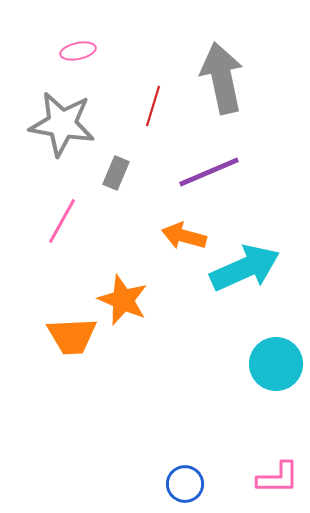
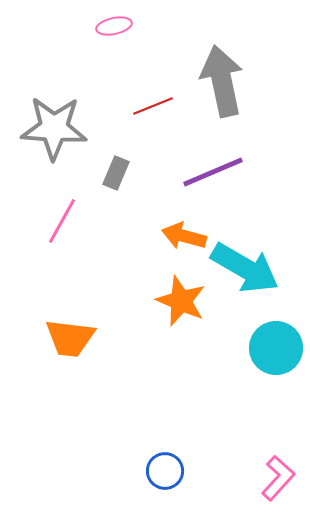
pink ellipse: moved 36 px right, 25 px up
gray arrow: moved 3 px down
red line: rotated 51 degrees clockwise
gray star: moved 8 px left, 4 px down; rotated 6 degrees counterclockwise
purple line: moved 4 px right
cyan arrow: rotated 54 degrees clockwise
orange star: moved 58 px right, 1 px down
orange trapezoid: moved 2 px left, 2 px down; rotated 10 degrees clockwise
cyan circle: moved 16 px up
pink L-shape: rotated 48 degrees counterclockwise
blue circle: moved 20 px left, 13 px up
